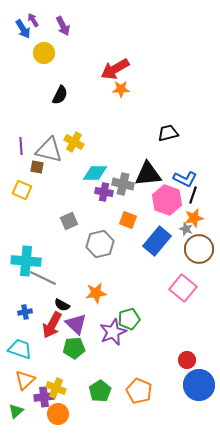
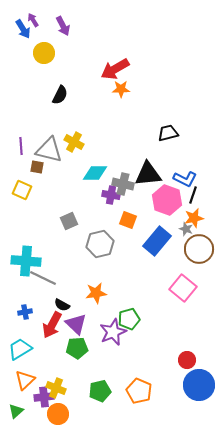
purple cross at (104, 192): moved 7 px right, 3 px down
green pentagon at (74, 348): moved 3 px right
cyan trapezoid at (20, 349): rotated 50 degrees counterclockwise
green pentagon at (100, 391): rotated 20 degrees clockwise
